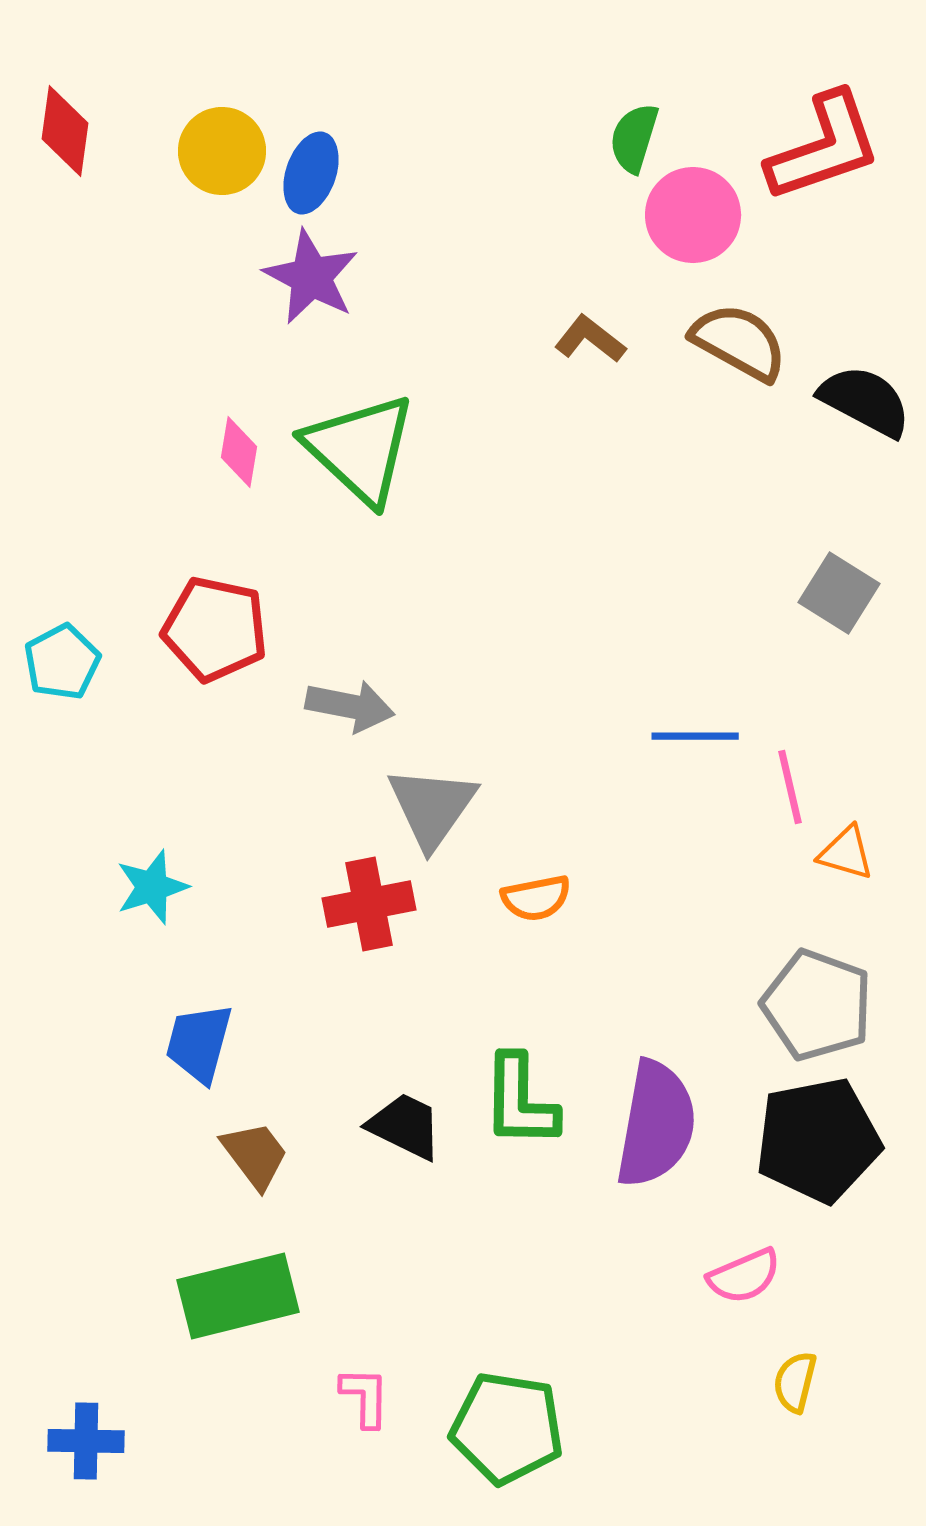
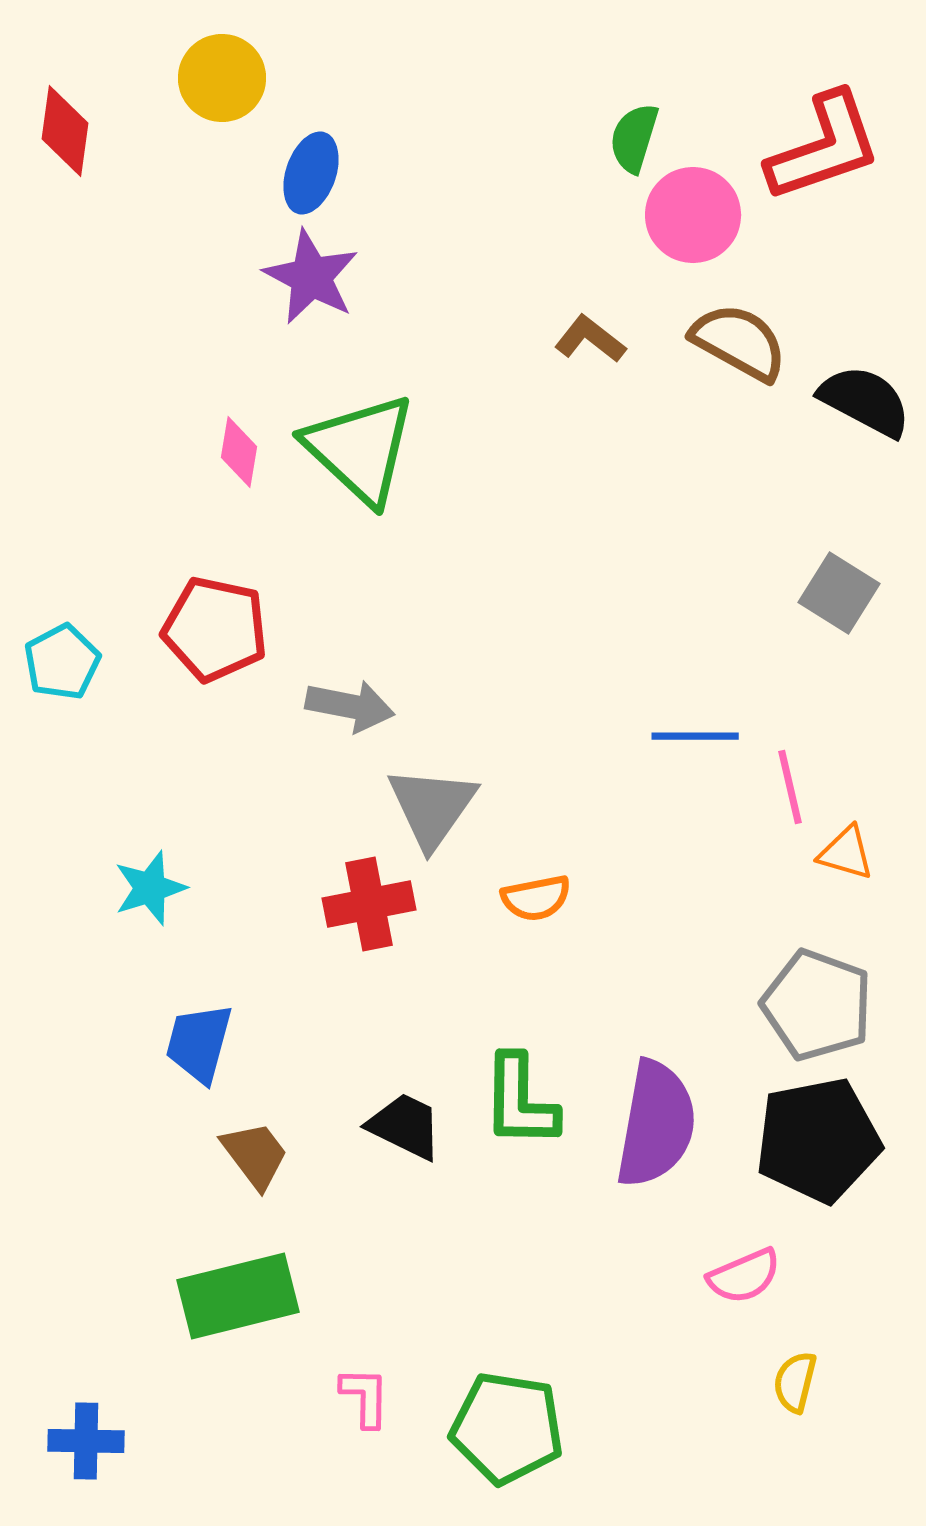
yellow circle: moved 73 px up
cyan star: moved 2 px left, 1 px down
